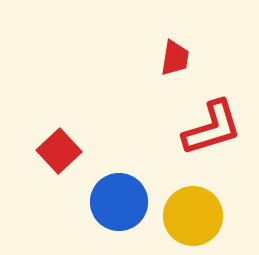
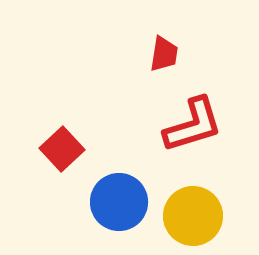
red trapezoid: moved 11 px left, 4 px up
red L-shape: moved 19 px left, 3 px up
red square: moved 3 px right, 2 px up
